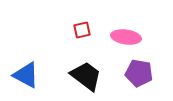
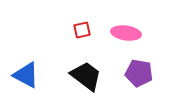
pink ellipse: moved 4 px up
